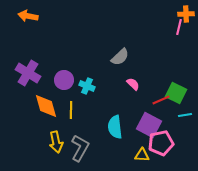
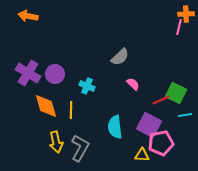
purple circle: moved 9 px left, 6 px up
